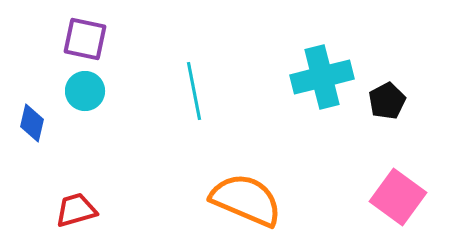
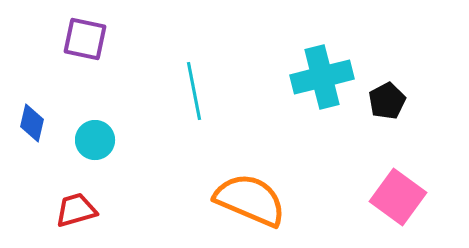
cyan circle: moved 10 px right, 49 px down
orange semicircle: moved 4 px right
